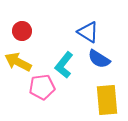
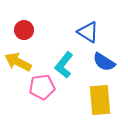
red circle: moved 2 px right, 1 px up
blue semicircle: moved 5 px right, 3 px down
yellow rectangle: moved 7 px left
